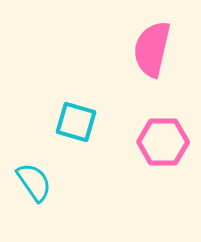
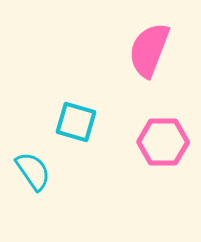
pink semicircle: moved 3 px left, 1 px down; rotated 8 degrees clockwise
cyan semicircle: moved 1 px left, 11 px up
